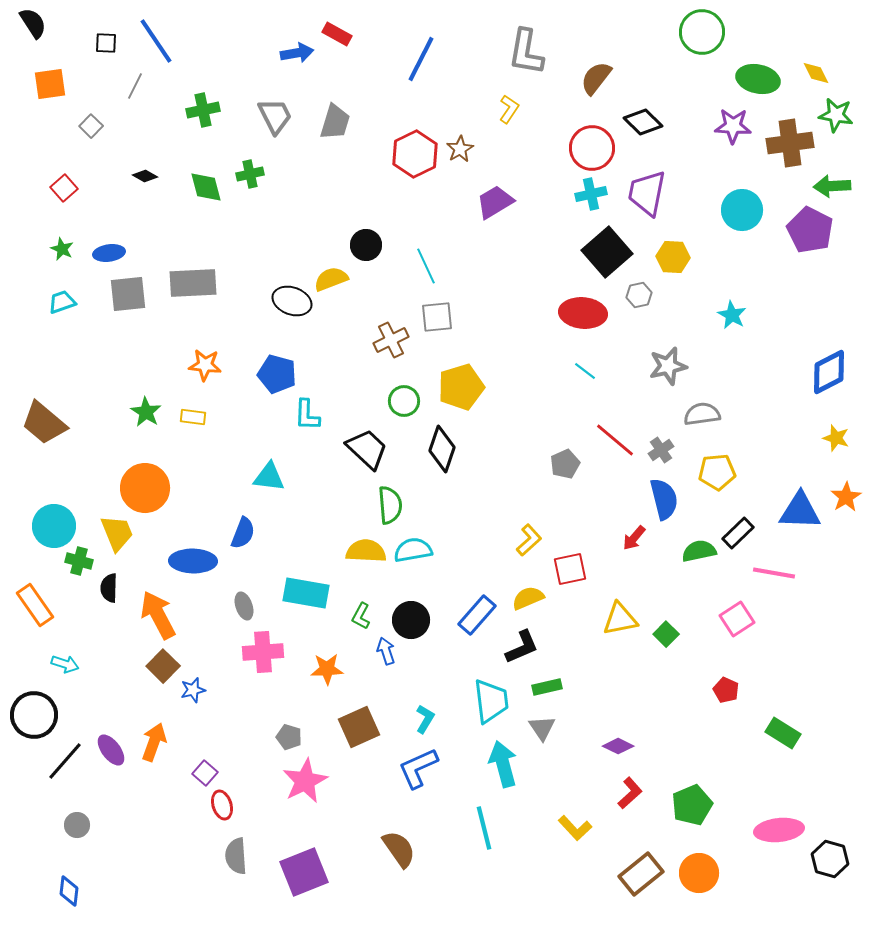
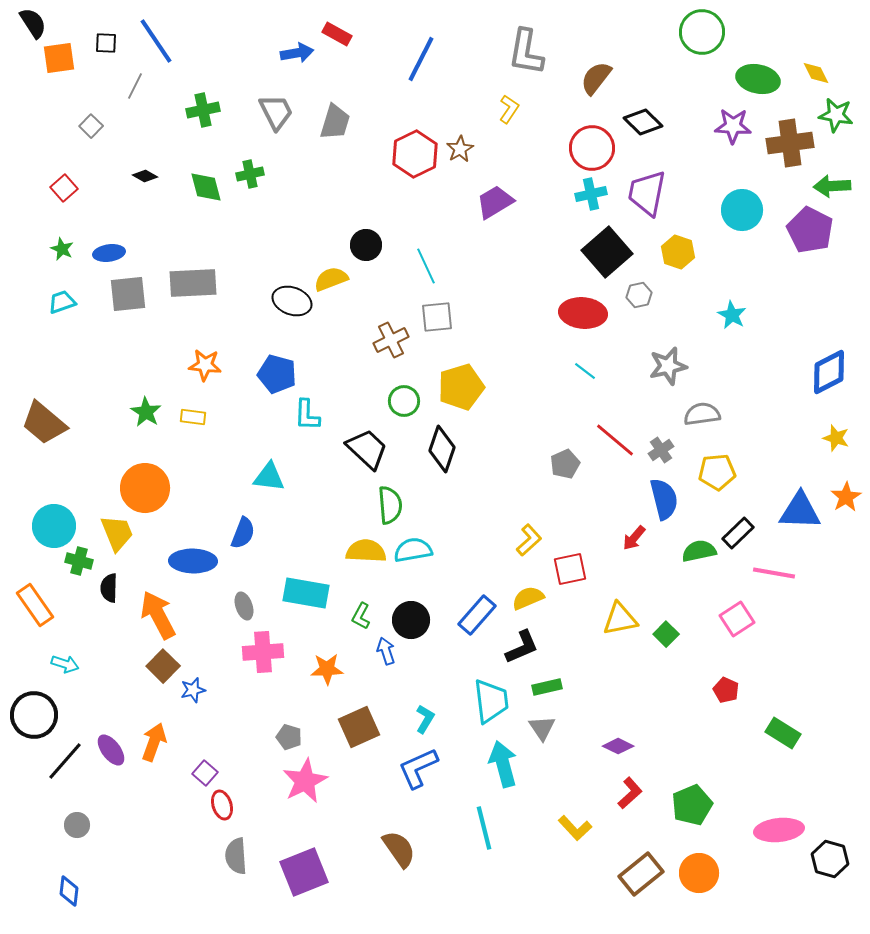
orange square at (50, 84): moved 9 px right, 26 px up
gray trapezoid at (275, 116): moved 1 px right, 4 px up
yellow hexagon at (673, 257): moved 5 px right, 5 px up; rotated 16 degrees clockwise
